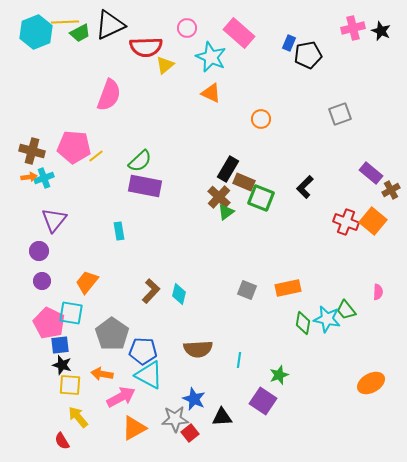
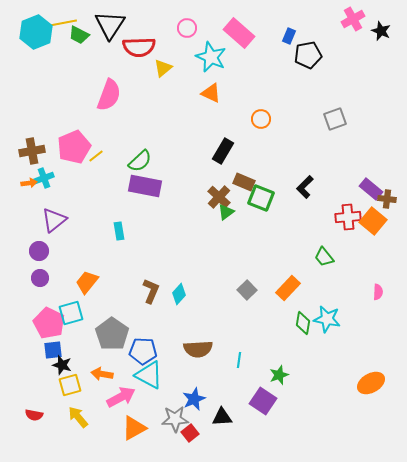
yellow line at (65, 22): moved 2 px left, 1 px down; rotated 8 degrees counterclockwise
black triangle at (110, 25): rotated 32 degrees counterclockwise
pink cross at (353, 28): moved 9 px up; rotated 15 degrees counterclockwise
green trapezoid at (80, 33): moved 1 px left, 2 px down; rotated 55 degrees clockwise
blue rectangle at (289, 43): moved 7 px up
red semicircle at (146, 47): moved 7 px left
yellow triangle at (165, 65): moved 2 px left, 3 px down
gray square at (340, 114): moved 5 px left, 5 px down
pink pentagon at (74, 147): rotated 28 degrees counterclockwise
brown cross at (32, 151): rotated 25 degrees counterclockwise
black rectangle at (228, 169): moved 5 px left, 18 px up
purple rectangle at (371, 173): moved 16 px down
orange arrow at (29, 177): moved 6 px down
brown cross at (391, 190): moved 4 px left, 9 px down; rotated 36 degrees clockwise
purple triangle at (54, 220): rotated 12 degrees clockwise
red cross at (346, 222): moved 2 px right, 5 px up; rotated 25 degrees counterclockwise
purple circle at (42, 281): moved 2 px left, 3 px up
orange rectangle at (288, 288): rotated 35 degrees counterclockwise
gray square at (247, 290): rotated 24 degrees clockwise
brown L-shape at (151, 291): rotated 20 degrees counterclockwise
cyan diamond at (179, 294): rotated 30 degrees clockwise
green trapezoid at (346, 310): moved 22 px left, 53 px up
cyan square at (71, 313): rotated 25 degrees counterclockwise
blue square at (60, 345): moved 7 px left, 5 px down
yellow square at (70, 385): rotated 20 degrees counterclockwise
blue star at (194, 399): rotated 25 degrees clockwise
red semicircle at (62, 441): moved 28 px left, 26 px up; rotated 48 degrees counterclockwise
